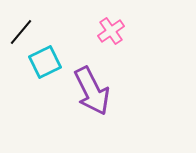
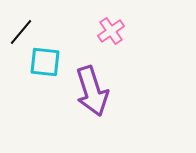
cyan square: rotated 32 degrees clockwise
purple arrow: rotated 9 degrees clockwise
